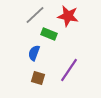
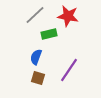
green rectangle: rotated 35 degrees counterclockwise
blue semicircle: moved 2 px right, 4 px down
